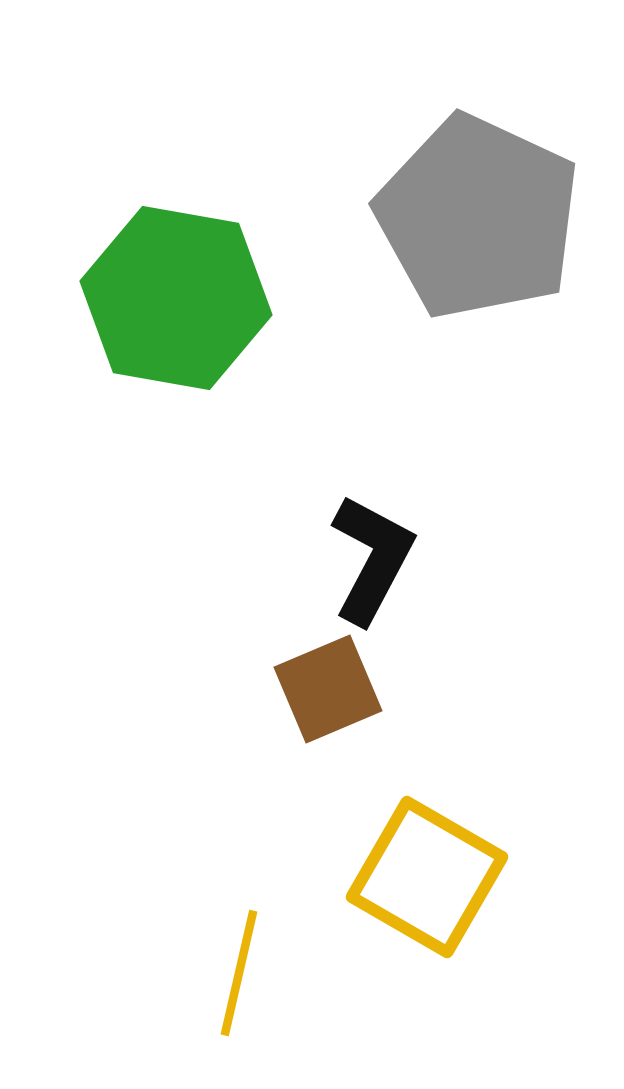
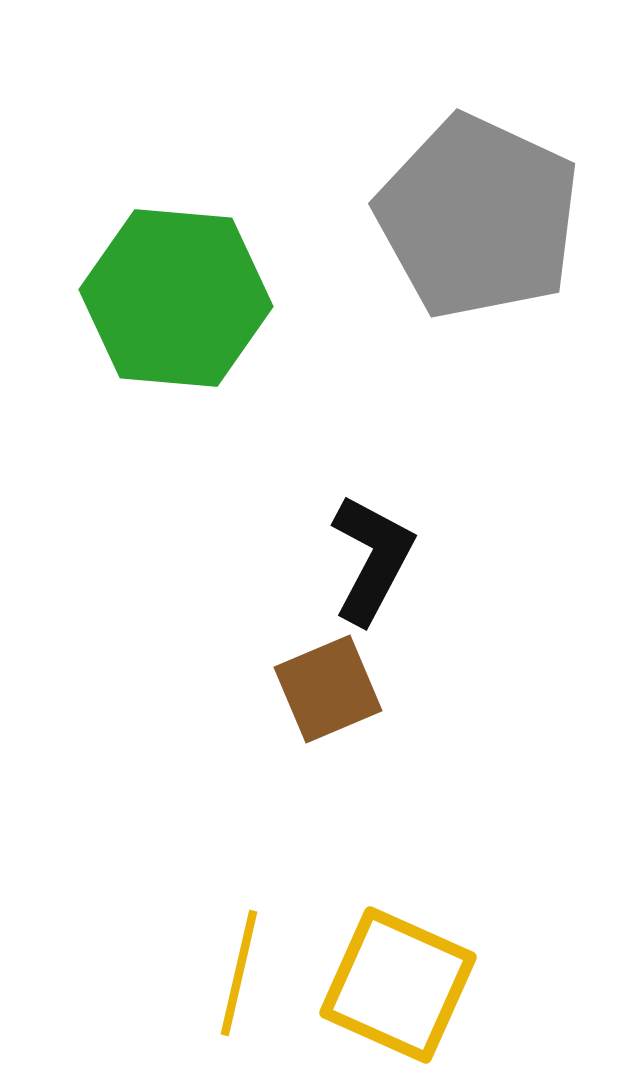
green hexagon: rotated 5 degrees counterclockwise
yellow square: moved 29 px left, 108 px down; rotated 6 degrees counterclockwise
